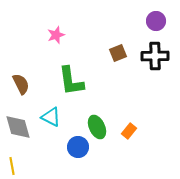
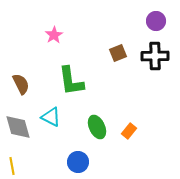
pink star: moved 2 px left; rotated 12 degrees counterclockwise
blue circle: moved 15 px down
